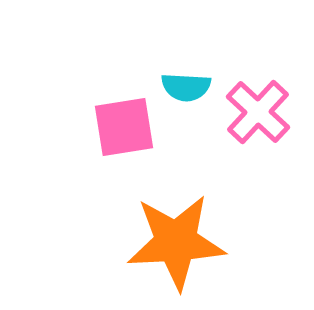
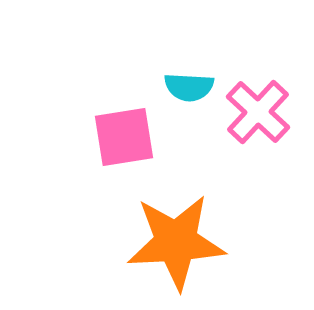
cyan semicircle: moved 3 px right
pink square: moved 10 px down
